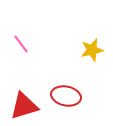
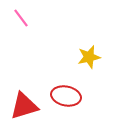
pink line: moved 26 px up
yellow star: moved 3 px left, 7 px down
